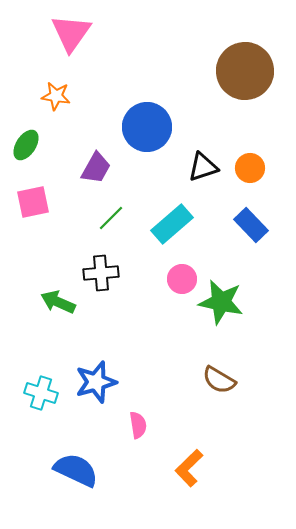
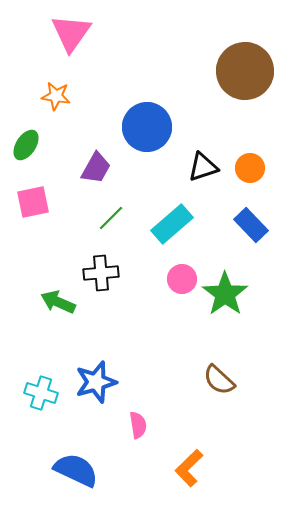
green star: moved 4 px right, 8 px up; rotated 24 degrees clockwise
brown semicircle: rotated 12 degrees clockwise
